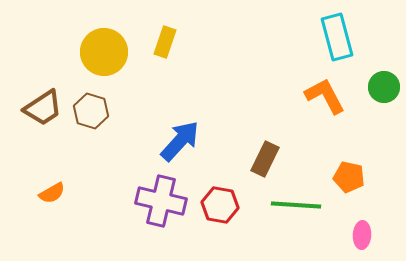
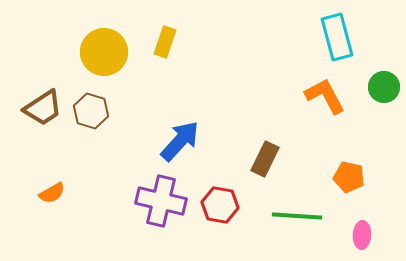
green line: moved 1 px right, 11 px down
